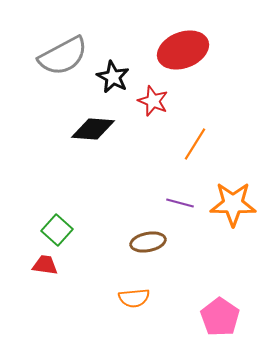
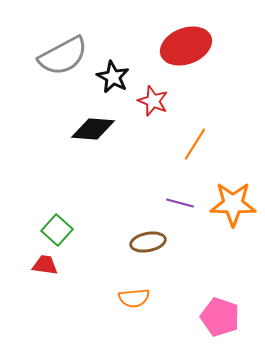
red ellipse: moved 3 px right, 4 px up
pink pentagon: rotated 15 degrees counterclockwise
